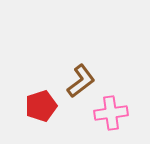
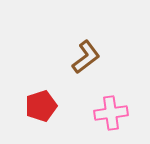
brown L-shape: moved 5 px right, 24 px up
